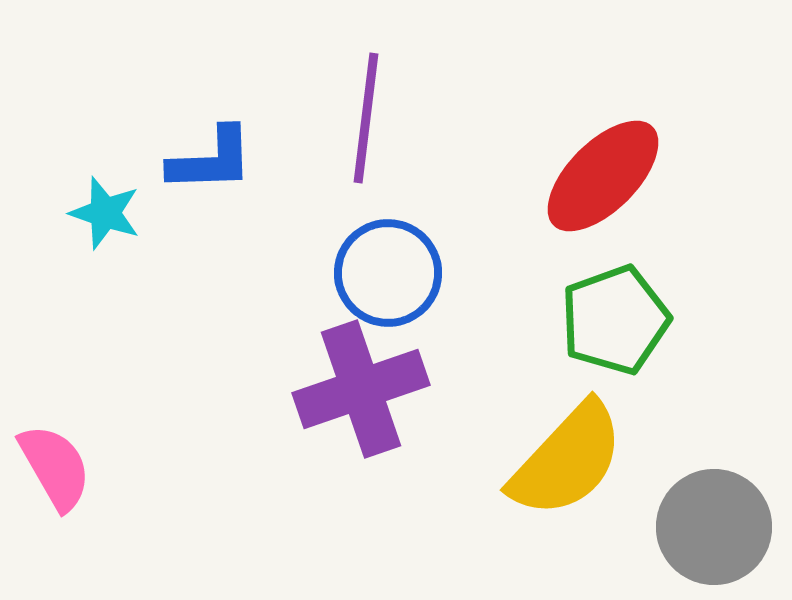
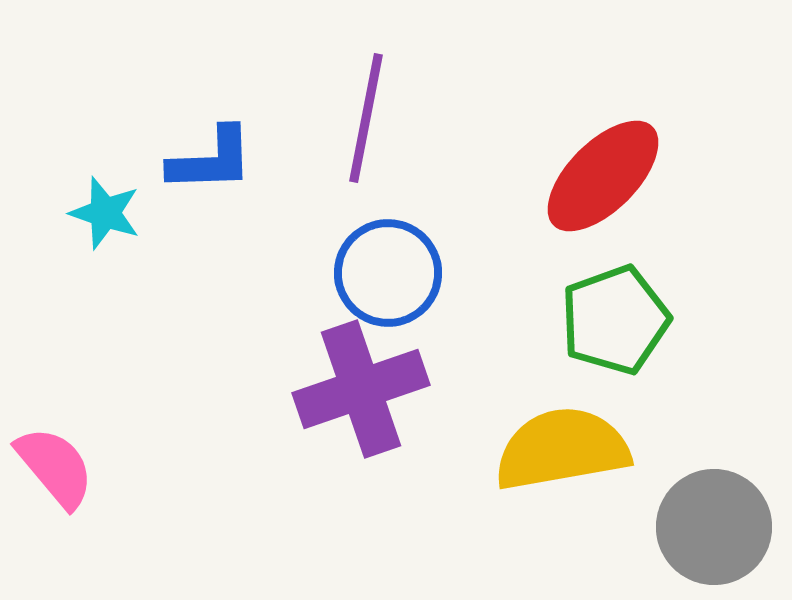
purple line: rotated 4 degrees clockwise
yellow semicircle: moved 5 px left, 11 px up; rotated 143 degrees counterclockwise
pink semicircle: rotated 10 degrees counterclockwise
